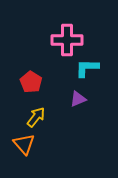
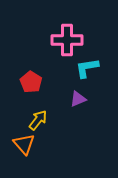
cyan L-shape: rotated 10 degrees counterclockwise
yellow arrow: moved 2 px right, 3 px down
